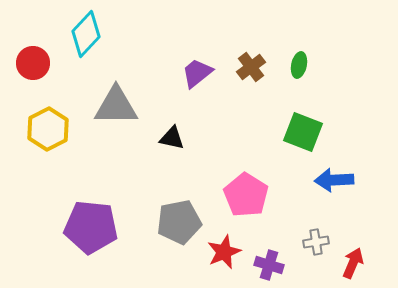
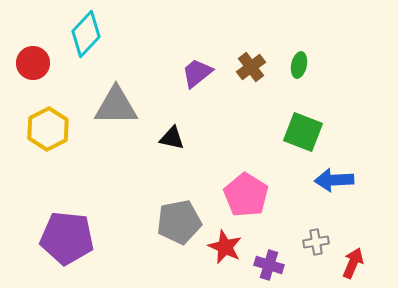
purple pentagon: moved 24 px left, 11 px down
red star: moved 1 px right, 5 px up; rotated 24 degrees counterclockwise
